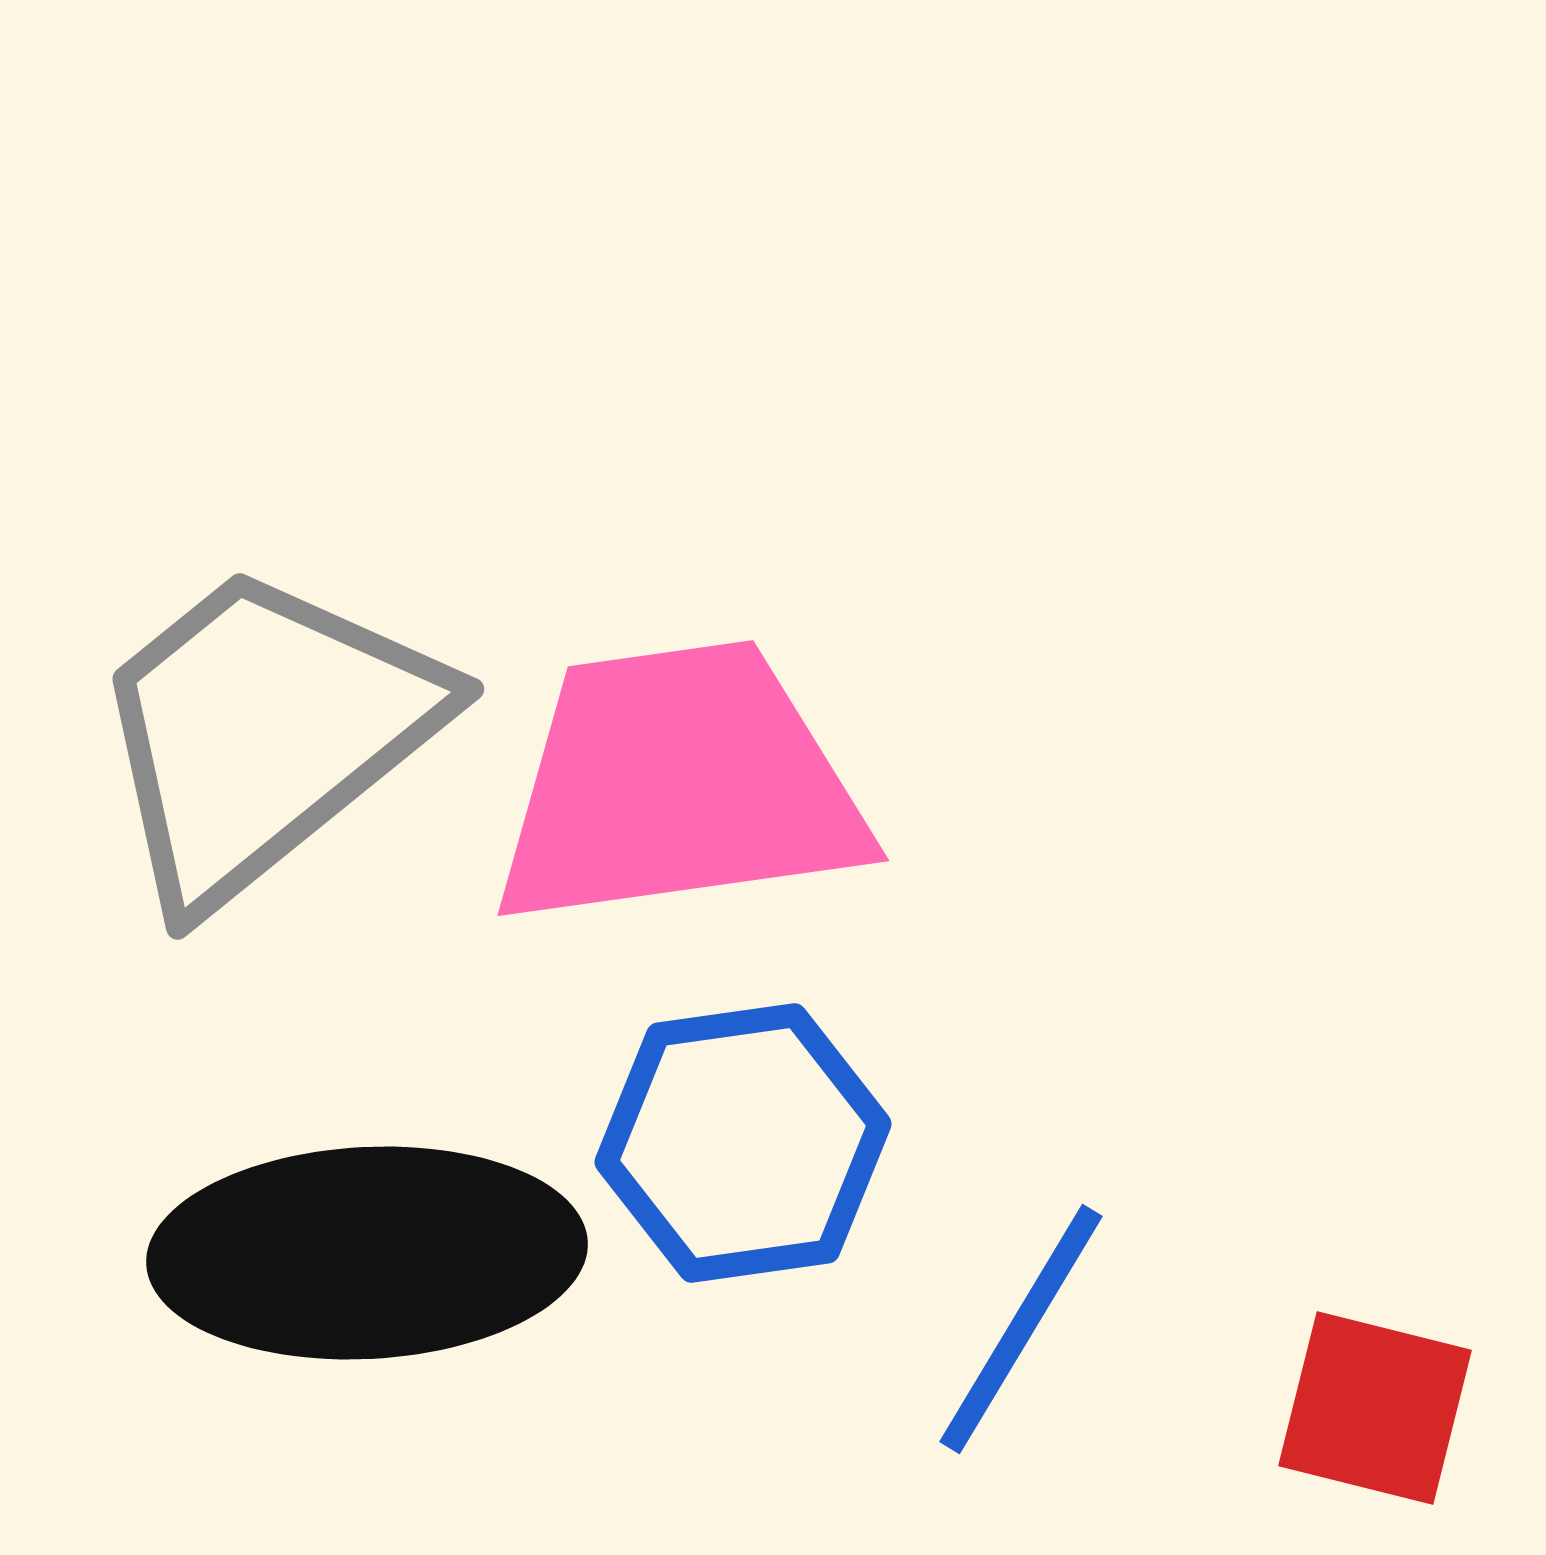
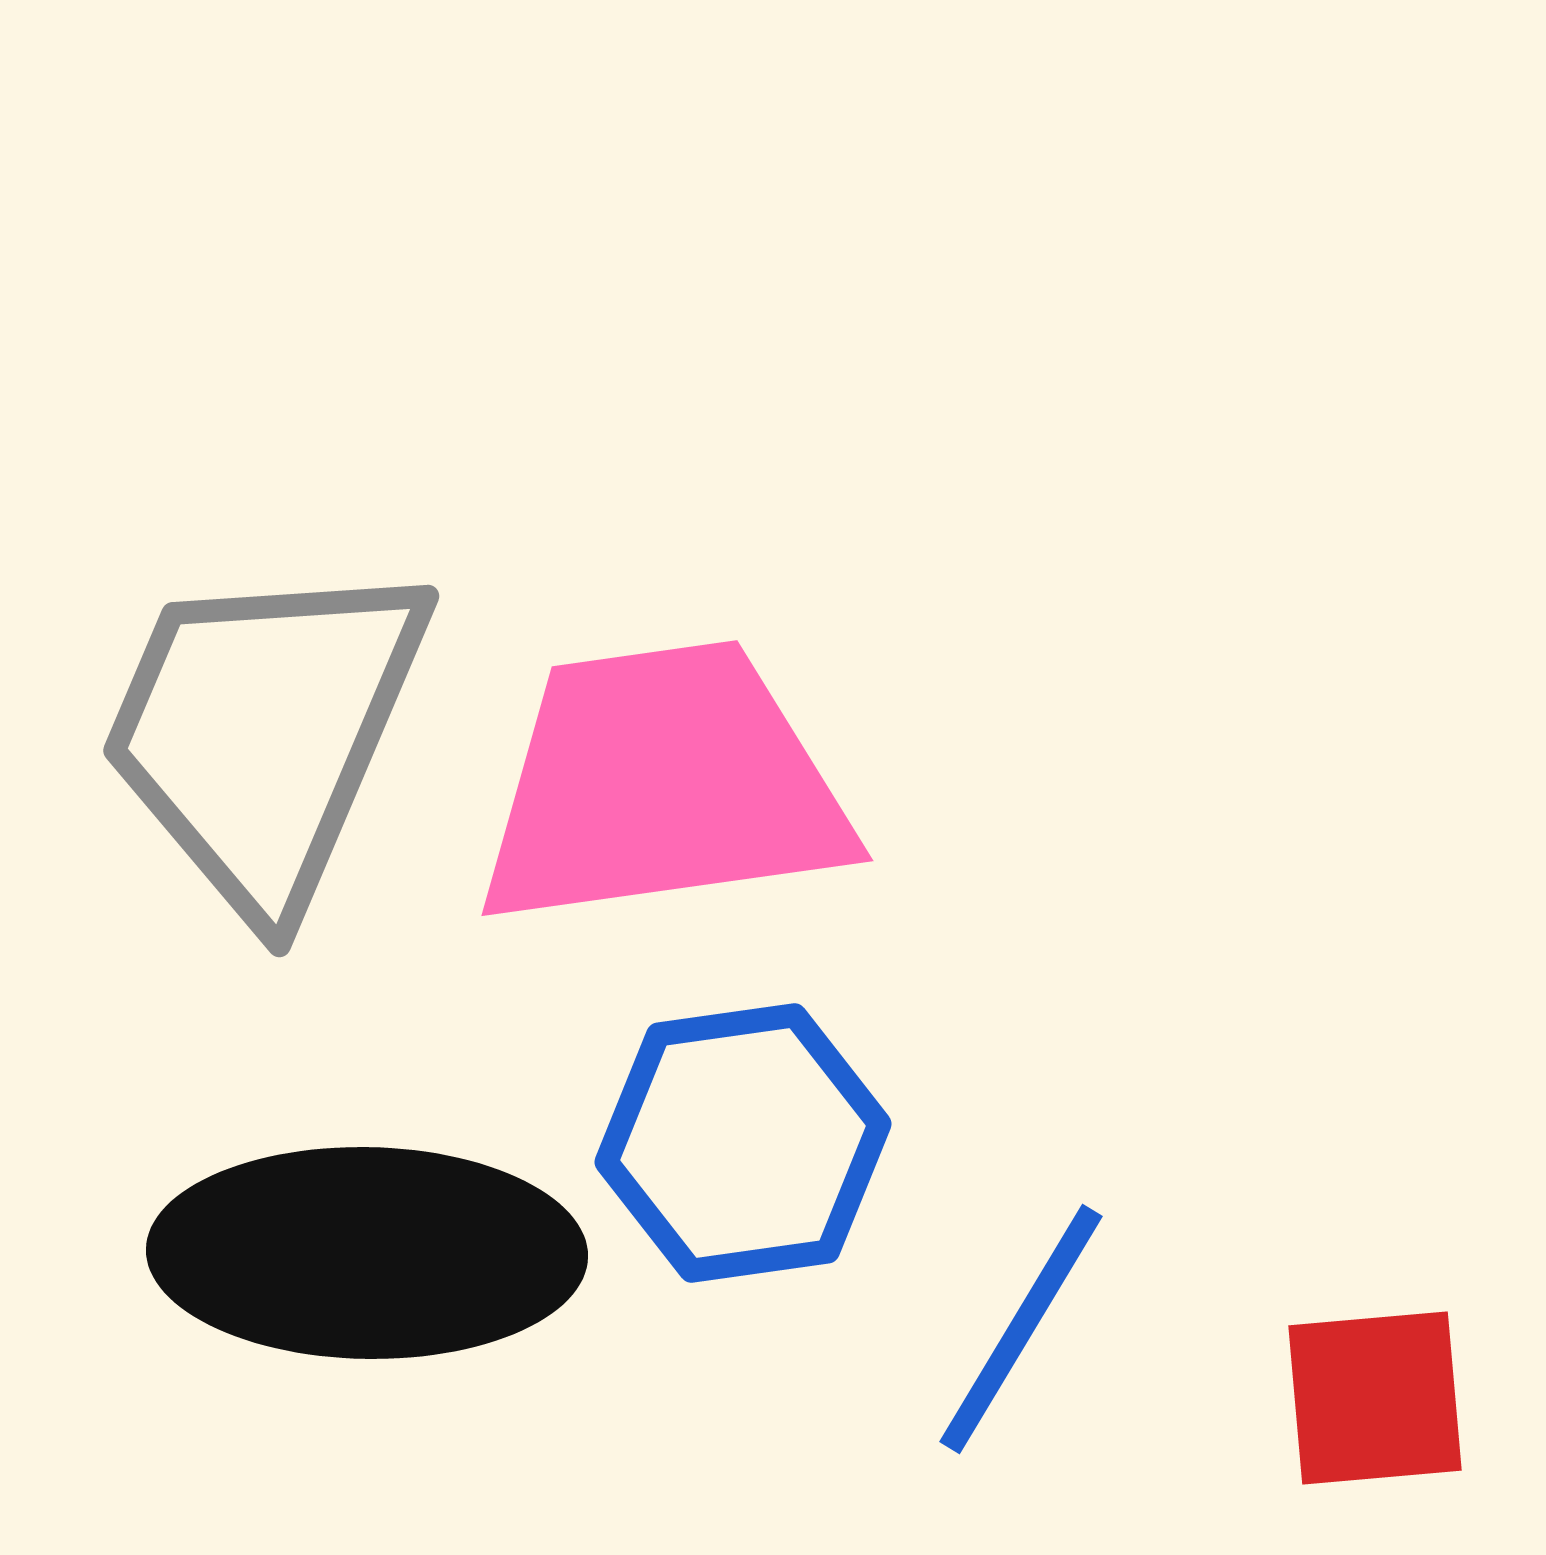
gray trapezoid: rotated 28 degrees counterclockwise
pink trapezoid: moved 16 px left
black ellipse: rotated 4 degrees clockwise
red square: moved 10 px up; rotated 19 degrees counterclockwise
